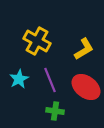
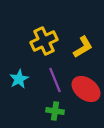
yellow cross: moved 7 px right; rotated 36 degrees clockwise
yellow L-shape: moved 1 px left, 2 px up
purple line: moved 5 px right
red ellipse: moved 2 px down
